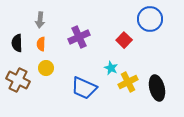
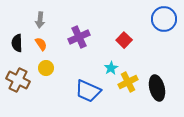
blue circle: moved 14 px right
orange semicircle: rotated 144 degrees clockwise
cyan star: rotated 16 degrees clockwise
blue trapezoid: moved 4 px right, 3 px down
